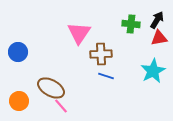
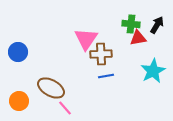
black arrow: moved 5 px down
pink triangle: moved 7 px right, 6 px down
red triangle: moved 21 px left
blue line: rotated 28 degrees counterclockwise
pink line: moved 4 px right, 2 px down
